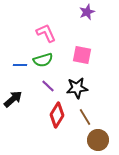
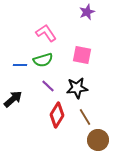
pink L-shape: rotated 10 degrees counterclockwise
